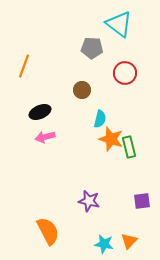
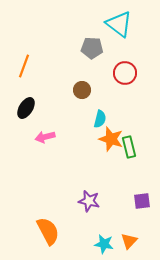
black ellipse: moved 14 px left, 4 px up; rotated 35 degrees counterclockwise
